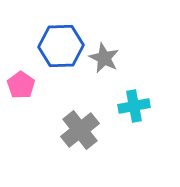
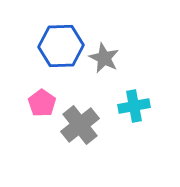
pink pentagon: moved 21 px right, 18 px down
gray cross: moved 5 px up
